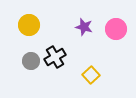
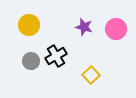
black cross: moved 1 px right, 1 px up
